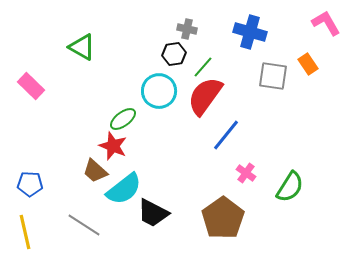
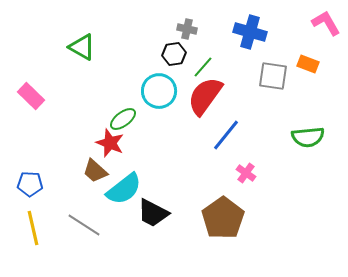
orange rectangle: rotated 35 degrees counterclockwise
pink rectangle: moved 10 px down
red star: moved 3 px left, 3 px up
green semicircle: moved 18 px right, 50 px up; rotated 52 degrees clockwise
yellow line: moved 8 px right, 4 px up
